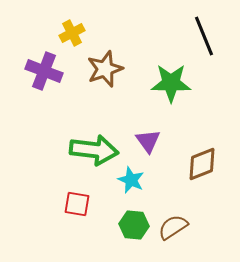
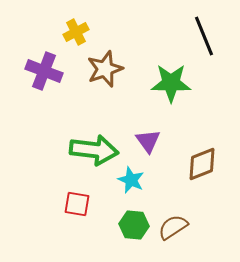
yellow cross: moved 4 px right, 1 px up
